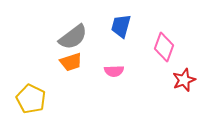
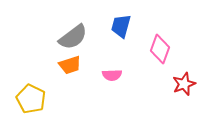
pink diamond: moved 4 px left, 2 px down
orange trapezoid: moved 1 px left, 3 px down
pink semicircle: moved 2 px left, 4 px down
red star: moved 4 px down
